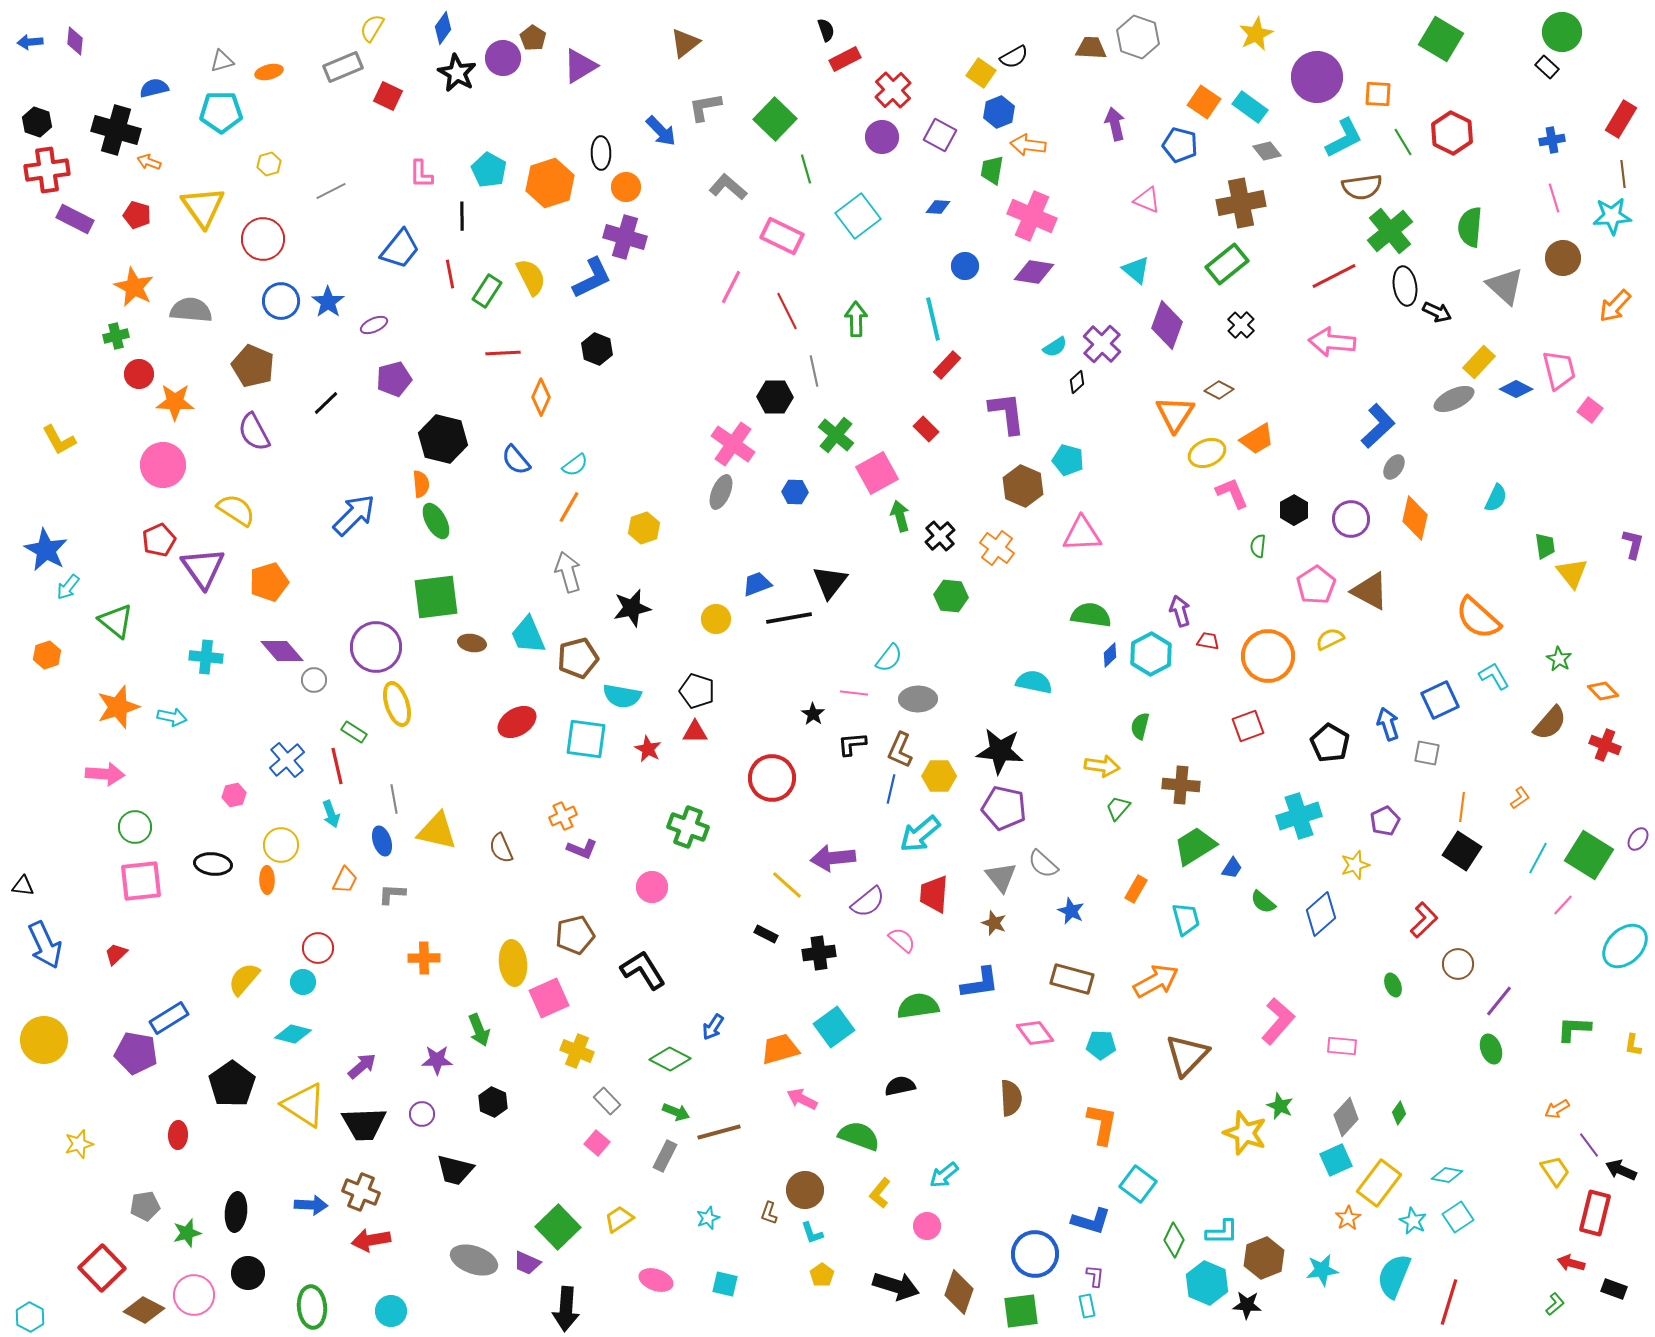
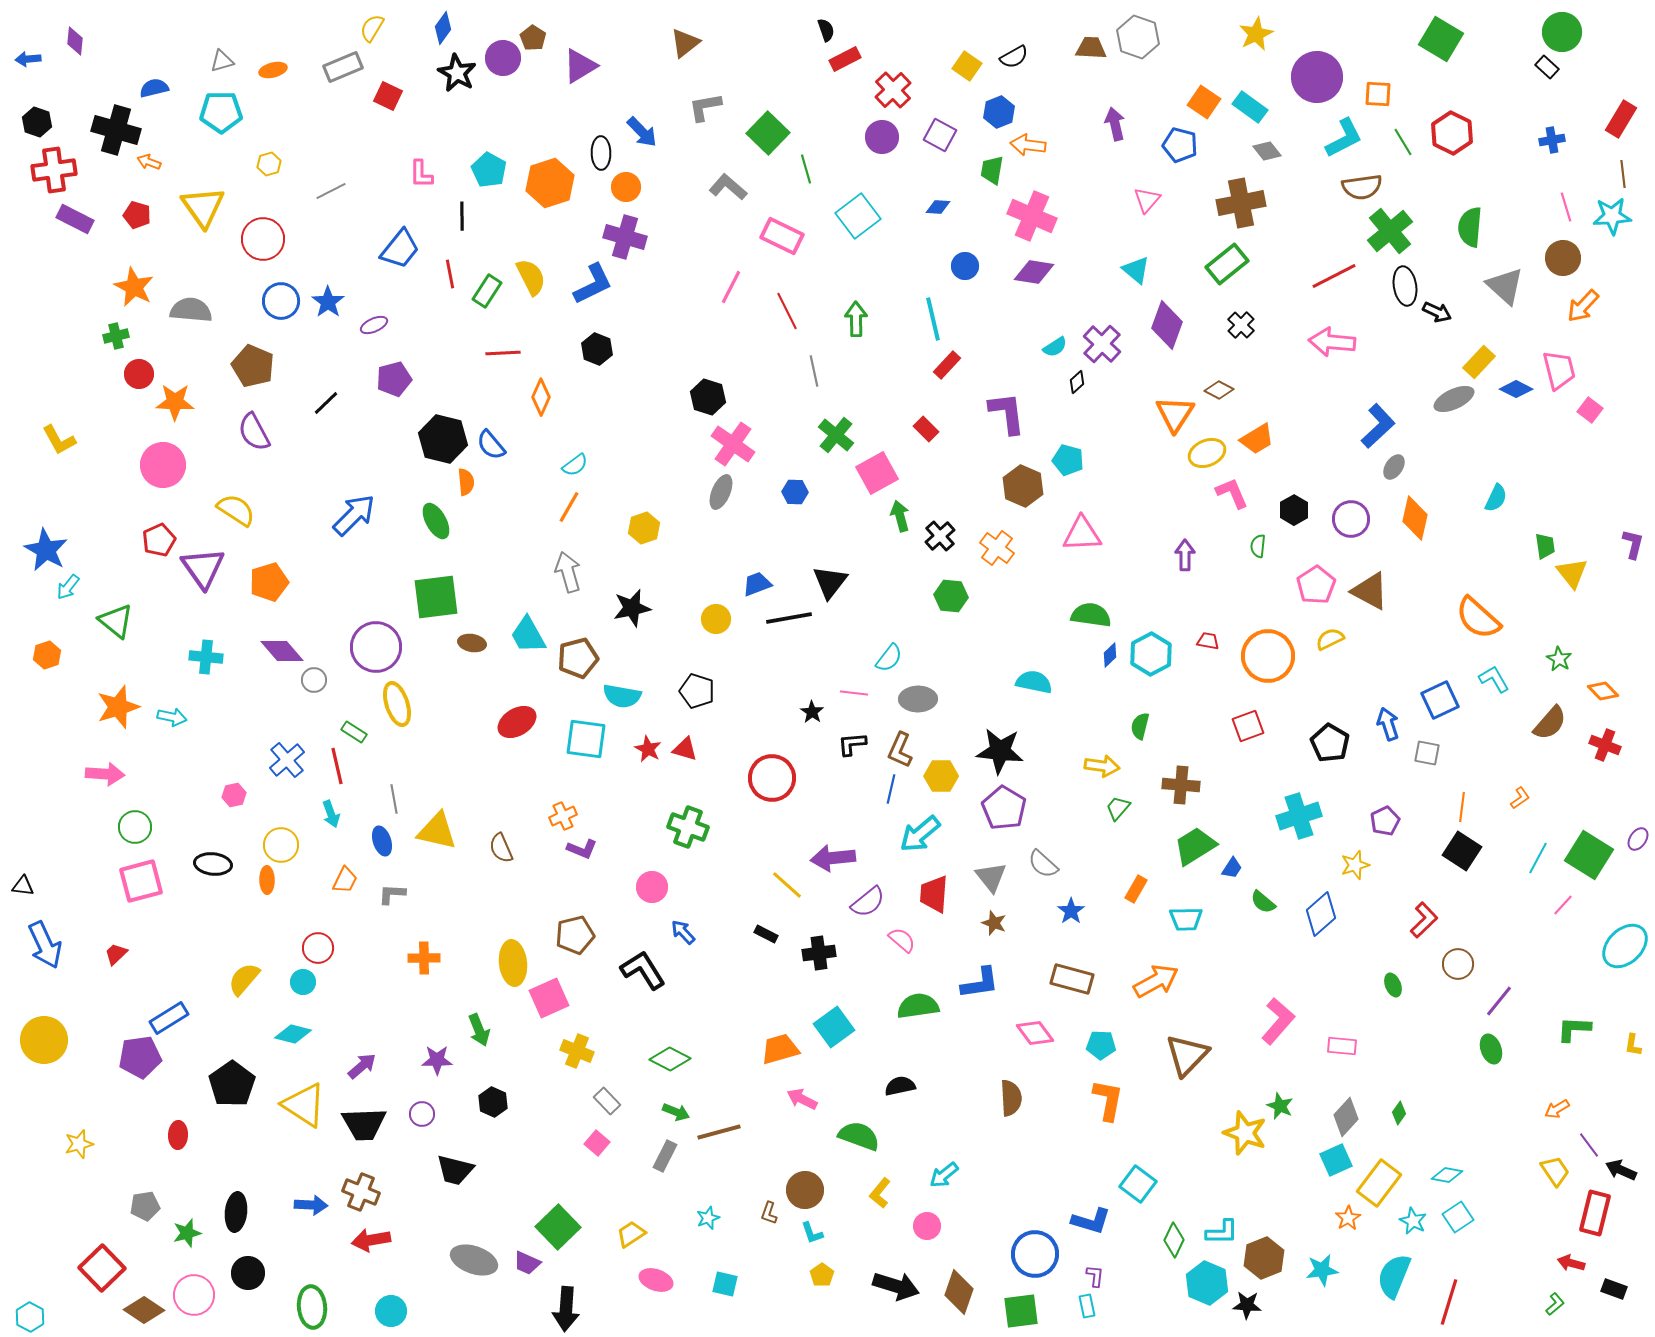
blue arrow at (30, 42): moved 2 px left, 17 px down
orange ellipse at (269, 72): moved 4 px right, 2 px up
yellow square at (981, 73): moved 14 px left, 7 px up
green square at (775, 119): moved 7 px left, 14 px down
blue arrow at (661, 131): moved 19 px left, 1 px down
red cross at (47, 170): moved 7 px right
pink line at (1554, 198): moved 12 px right, 9 px down
pink triangle at (1147, 200): rotated 48 degrees clockwise
blue L-shape at (592, 278): moved 1 px right, 6 px down
orange arrow at (1615, 306): moved 32 px left
black hexagon at (775, 397): moved 67 px left; rotated 16 degrees clockwise
blue semicircle at (516, 460): moved 25 px left, 15 px up
orange semicircle at (421, 484): moved 45 px right, 2 px up
purple arrow at (1180, 611): moved 5 px right, 56 px up; rotated 16 degrees clockwise
cyan trapezoid at (528, 635): rotated 6 degrees counterclockwise
cyan L-shape at (1494, 676): moved 3 px down
black star at (813, 714): moved 1 px left, 2 px up
red triangle at (695, 732): moved 10 px left, 17 px down; rotated 16 degrees clockwise
yellow hexagon at (939, 776): moved 2 px right
purple pentagon at (1004, 808): rotated 18 degrees clockwise
gray triangle at (1001, 877): moved 10 px left
pink square at (141, 881): rotated 9 degrees counterclockwise
blue star at (1071, 911): rotated 12 degrees clockwise
cyan trapezoid at (1186, 919): rotated 104 degrees clockwise
blue arrow at (713, 1027): moved 30 px left, 95 px up; rotated 104 degrees clockwise
purple pentagon at (136, 1053): moved 4 px right, 4 px down; rotated 18 degrees counterclockwise
orange L-shape at (1102, 1124): moved 6 px right, 24 px up
yellow trapezoid at (619, 1219): moved 12 px right, 15 px down
brown diamond at (144, 1310): rotated 6 degrees clockwise
